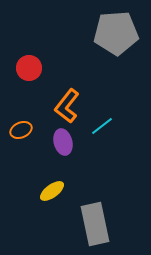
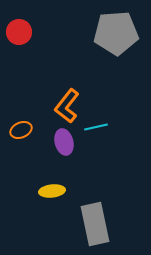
red circle: moved 10 px left, 36 px up
cyan line: moved 6 px left, 1 px down; rotated 25 degrees clockwise
purple ellipse: moved 1 px right
yellow ellipse: rotated 30 degrees clockwise
